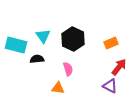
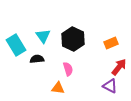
cyan rectangle: rotated 45 degrees clockwise
